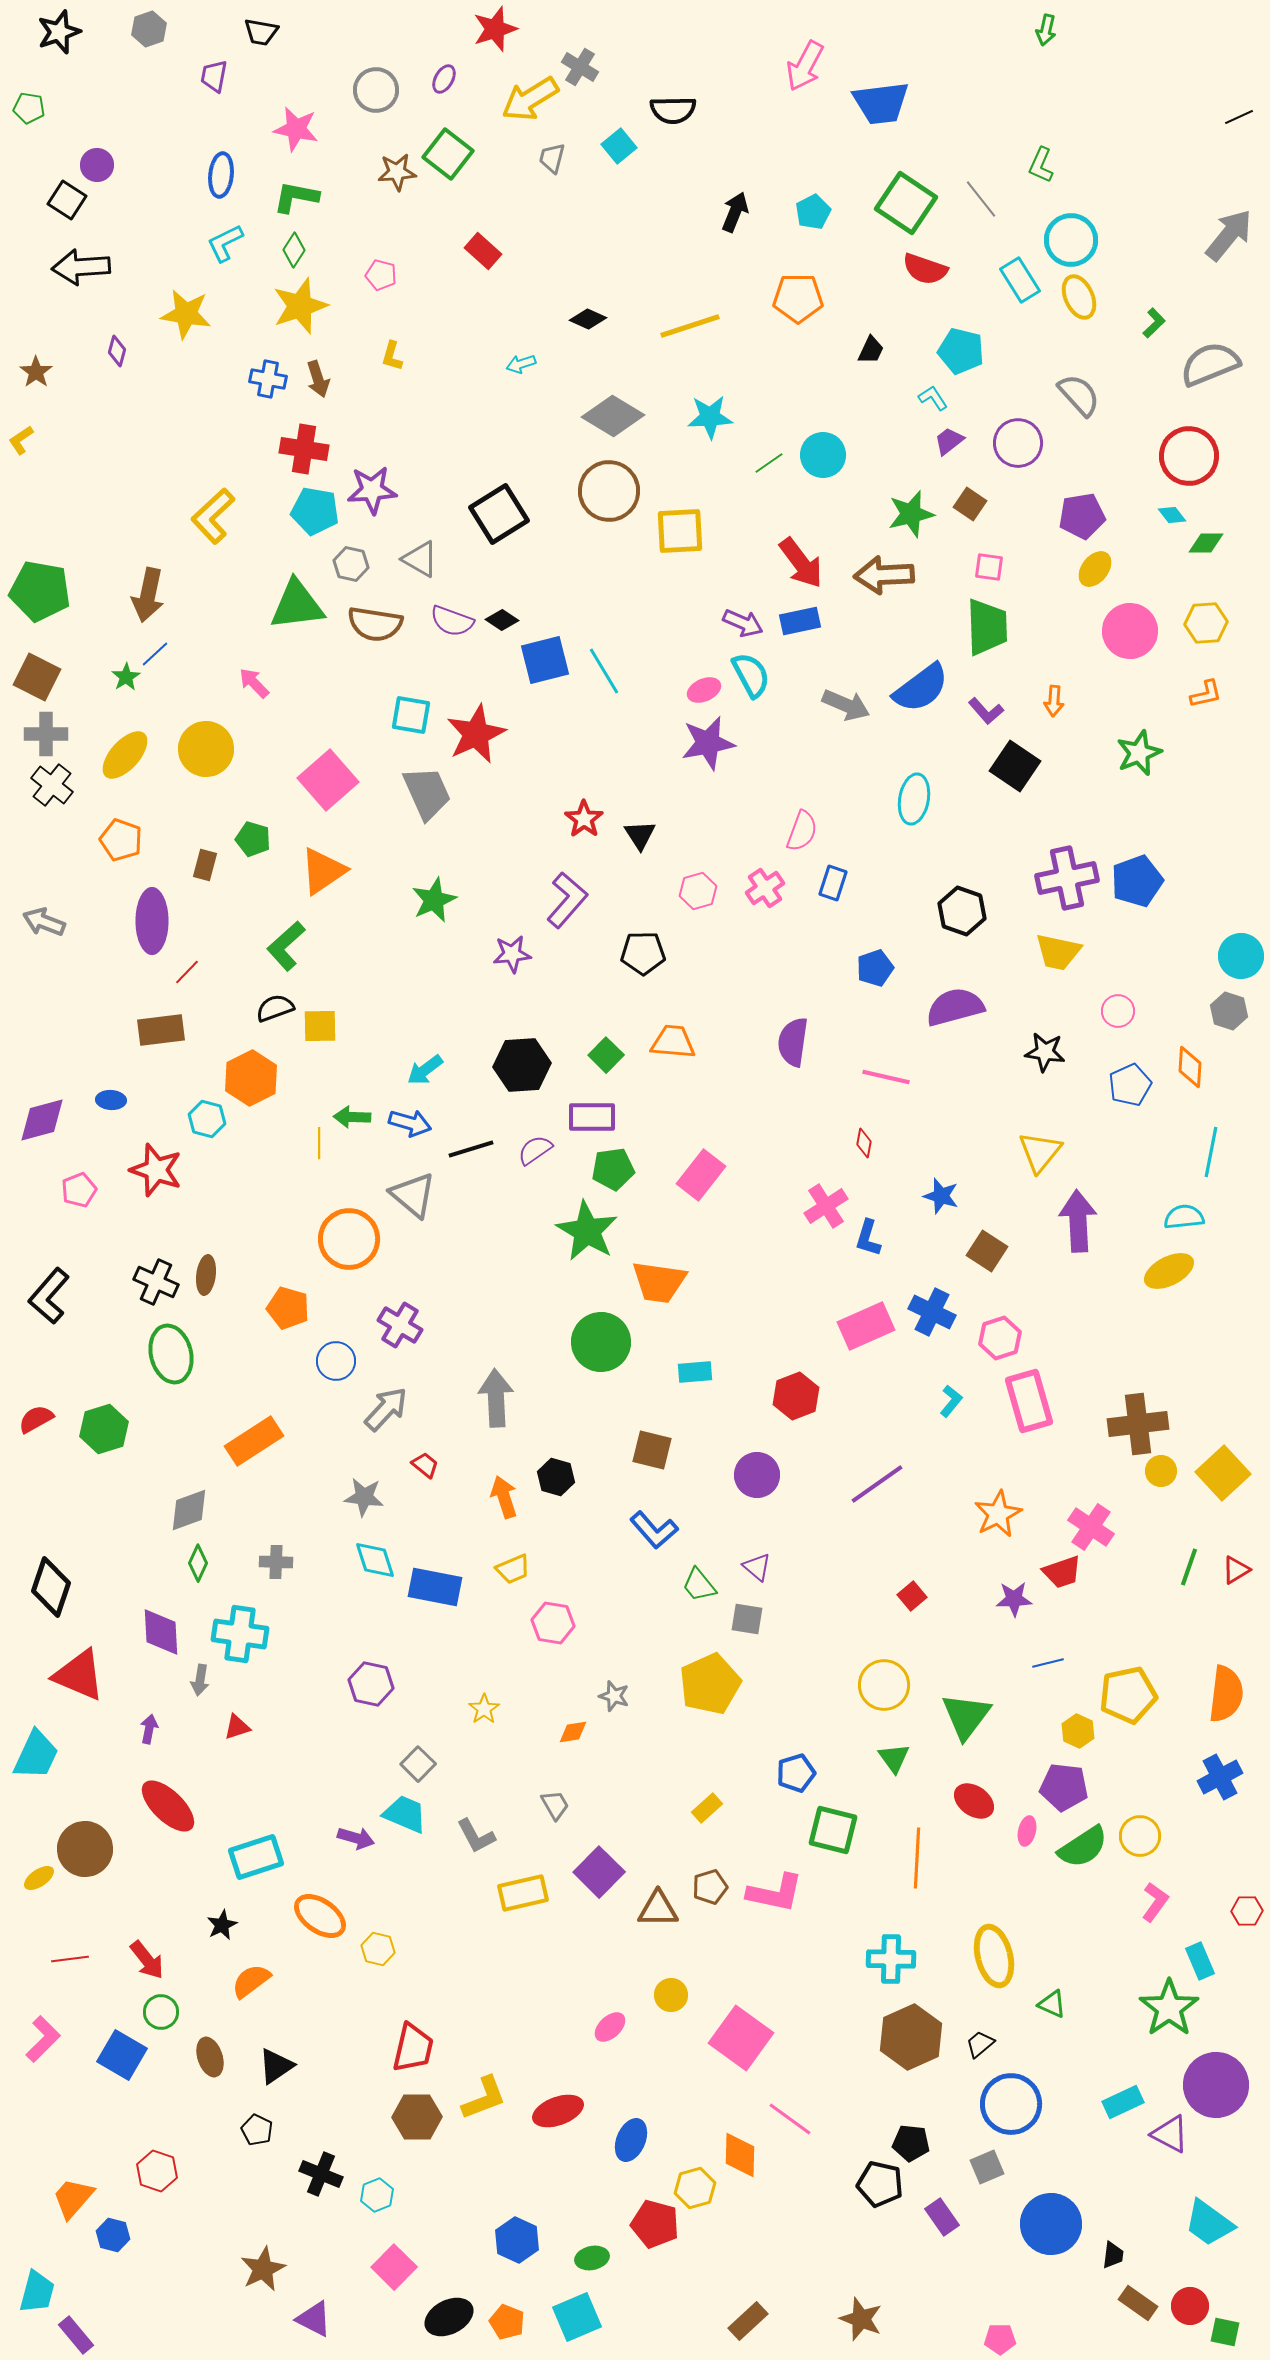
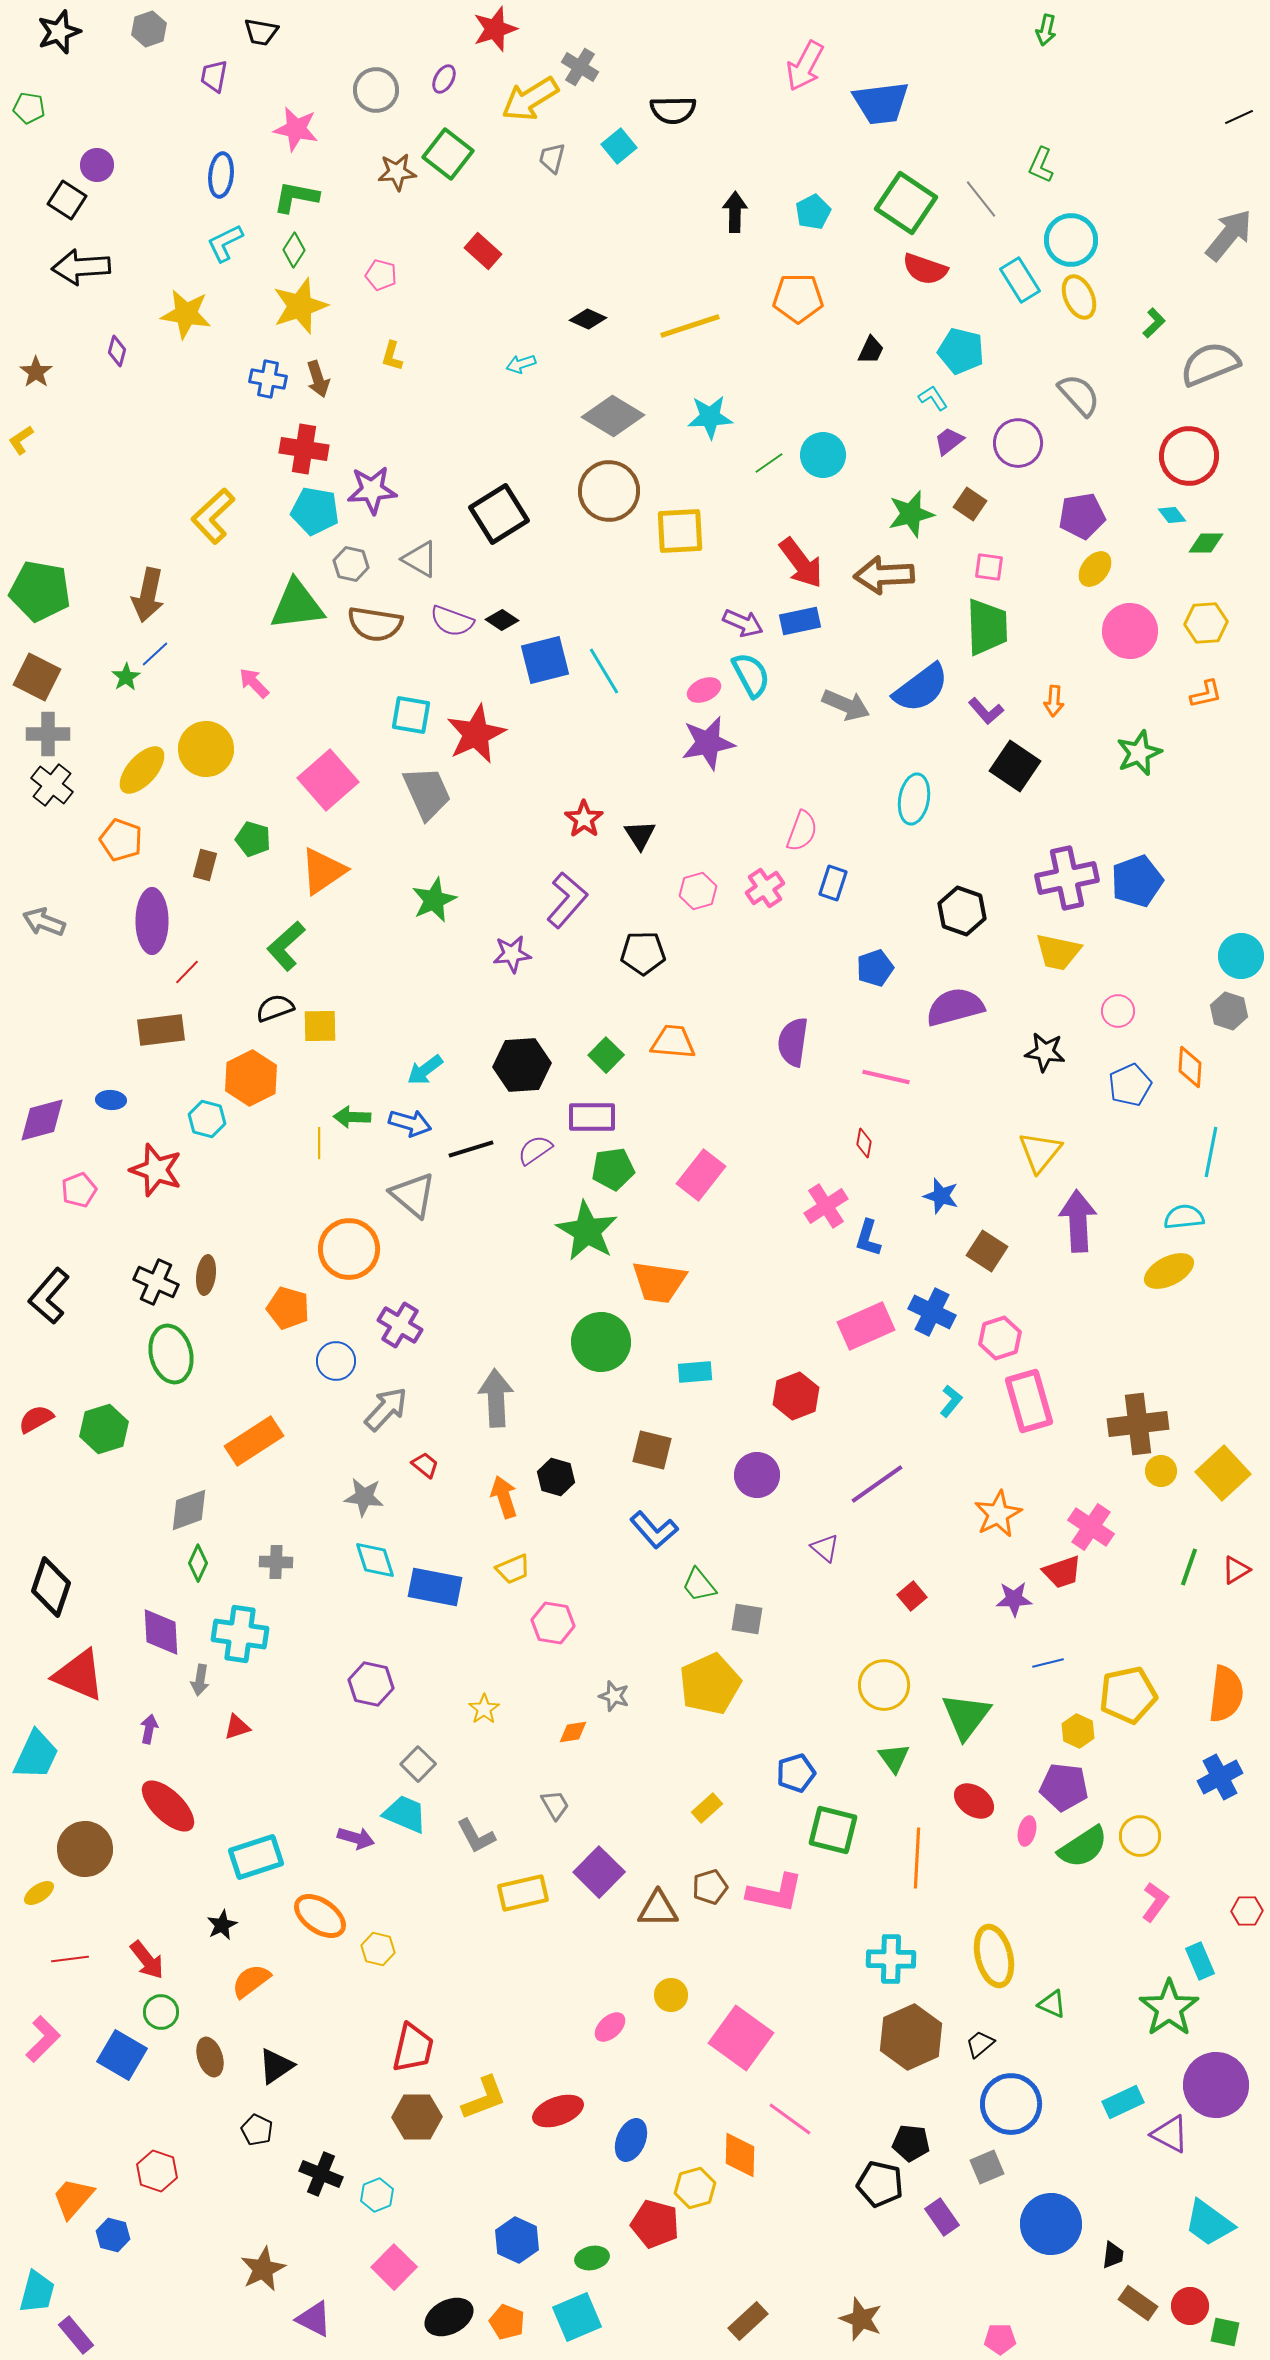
black arrow at (735, 212): rotated 21 degrees counterclockwise
gray cross at (46, 734): moved 2 px right
yellow ellipse at (125, 755): moved 17 px right, 15 px down
orange circle at (349, 1239): moved 10 px down
purple triangle at (757, 1567): moved 68 px right, 19 px up
yellow ellipse at (39, 1878): moved 15 px down
